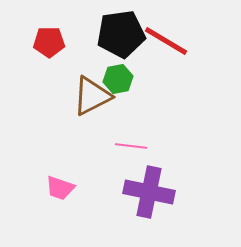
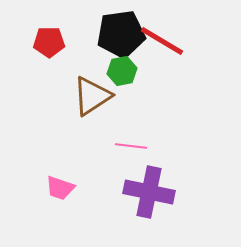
red line: moved 4 px left
green hexagon: moved 4 px right, 8 px up
brown triangle: rotated 6 degrees counterclockwise
